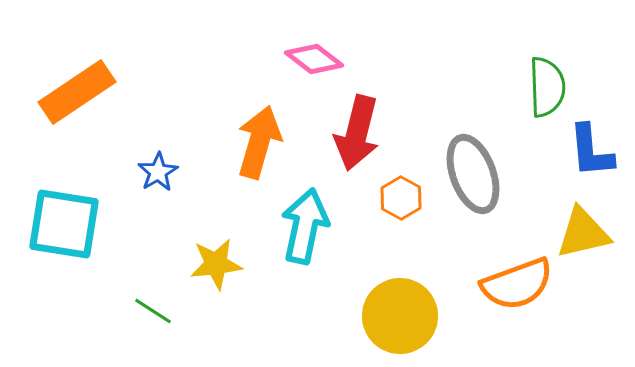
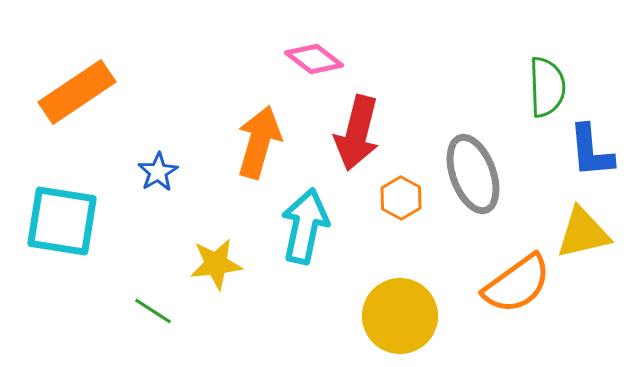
cyan square: moved 2 px left, 3 px up
orange semicircle: rotated 16 degrees counterclockwise
